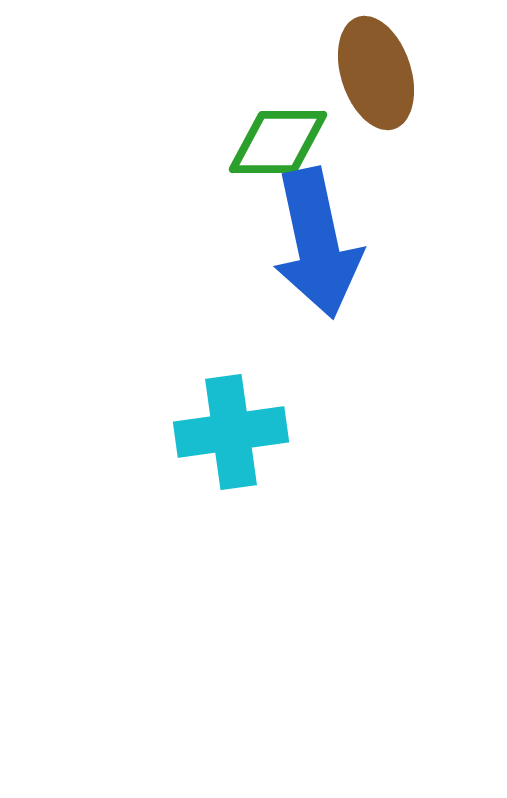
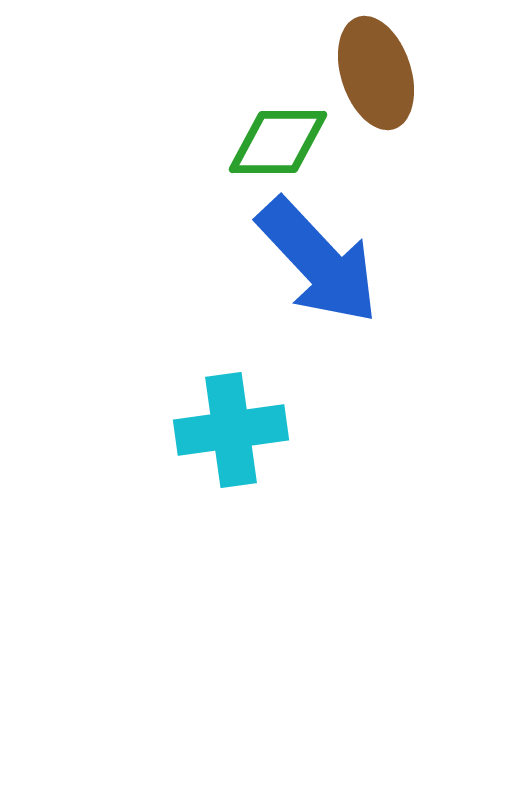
blue arrow: moved 1 px right, 18 px down; rotated 31 degrees counterclockwise
cyan cross: moved 2 px up
